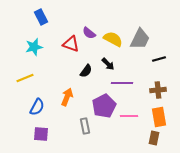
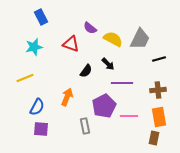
purple semicircle: moved 1 px right, 5 px up
purple square: moved 5 px up
